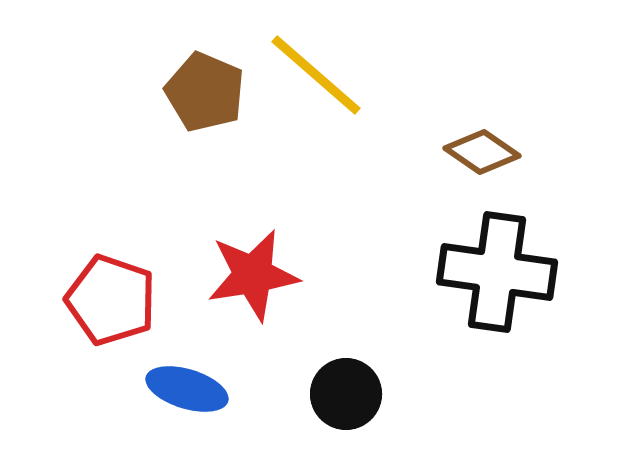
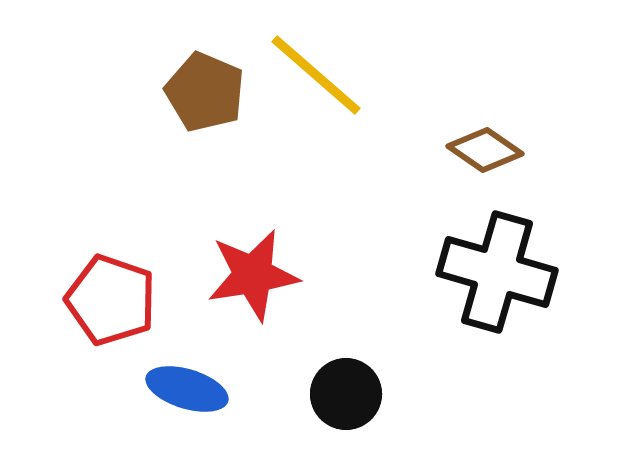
brown diamond: moved 3 px right, 2 px up
black cross: rotated 8 degrees clockwise
